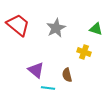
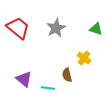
red trapezoid: moved 3 px down
yellow cross: moved 6 px down; rotated 16 degrees clockwise
purple triangle: moved 12 px left, 9 px down
